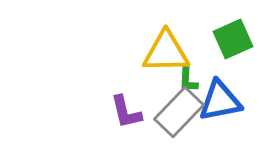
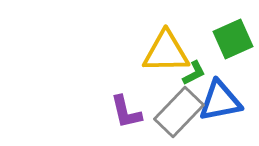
green L-shape: moved 6 px right, 7 px up; rotated 120 degrees counterclockwise
